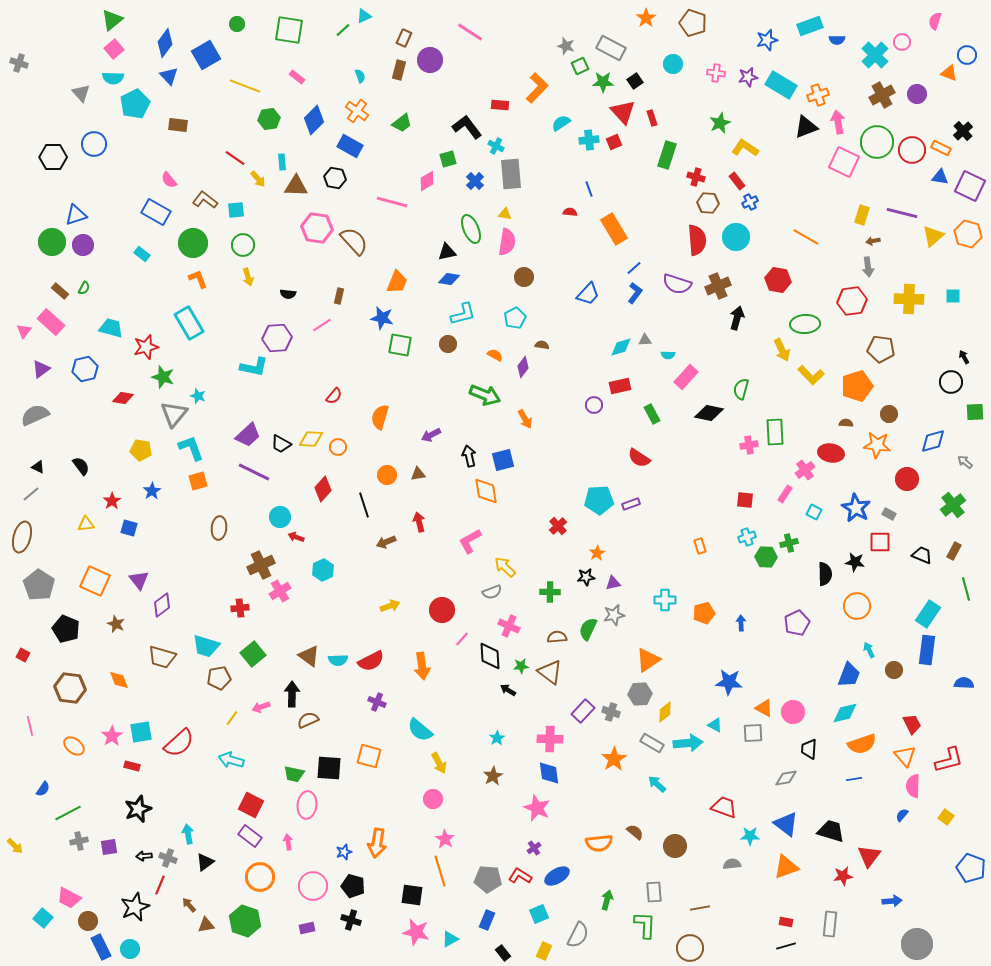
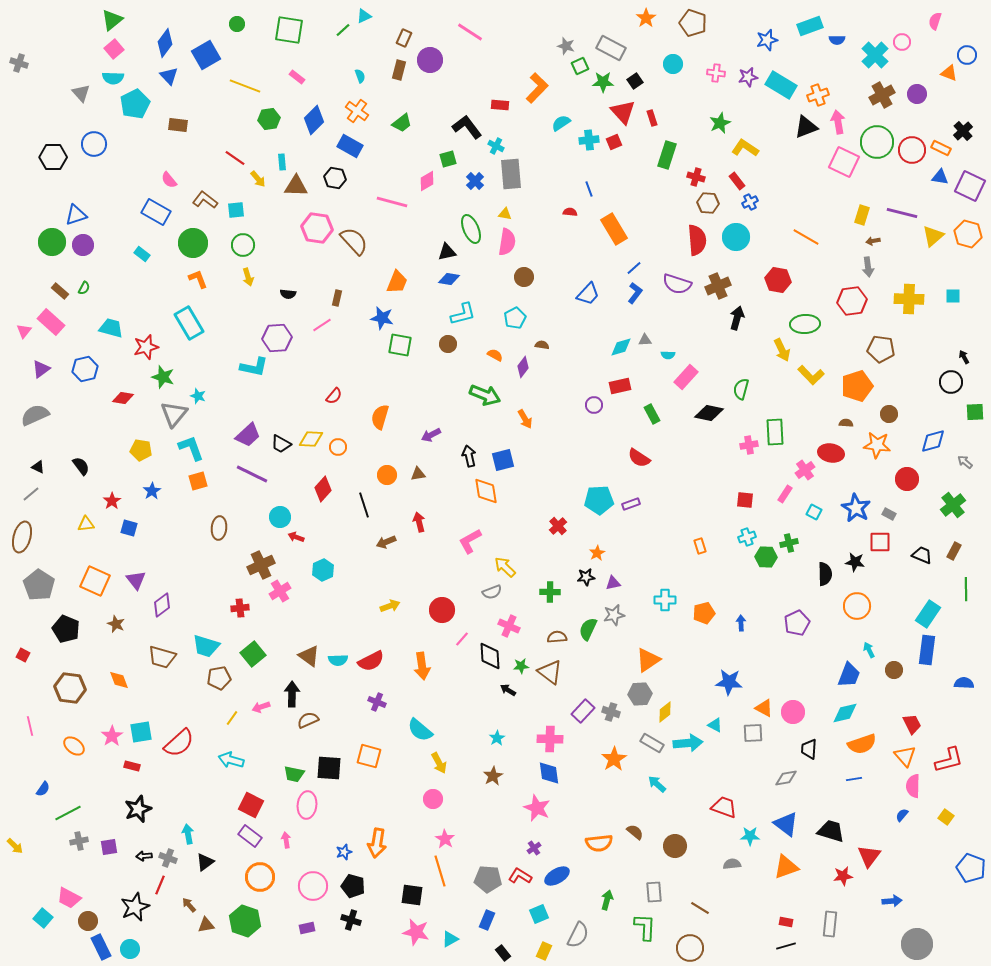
brown rectangle at (339, 296): moved 2 px left, 2 px down
purple line at (254, 472): moved 2 px left, 2 px down
purple triangle at (139, 580): moved 3 px left
green line at (966, 589): rotated 15 degrees clockwise
pink arrow at (288, 842): moved 2 px left, 2 px up
brown line at (700, 908): rotated 42 degrees clockwise
green L-shape at (645, 925): moved 2 px down
